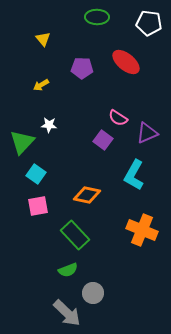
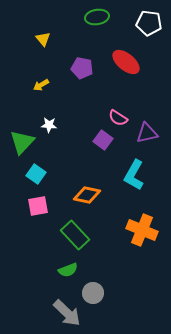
green ellipse: rotated 10 degrees counterclockwise
purple pentagon: rotated 10 degrees clockwise
purple triangle: rotated 10 degrees clockwise
